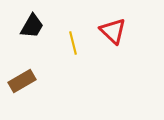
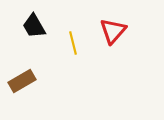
black trapezoid: moved 2 px right; rotated 120 degrees clockwise
red triangle: rotated 28 degrees clockwise
